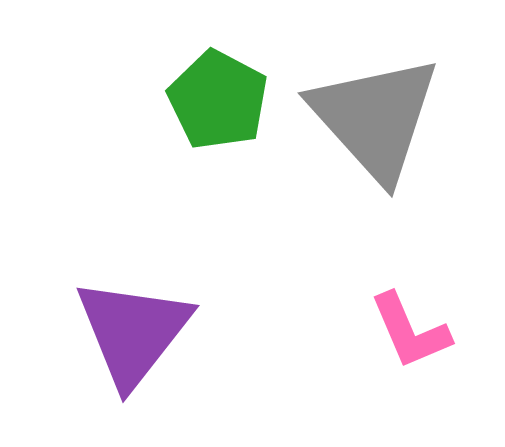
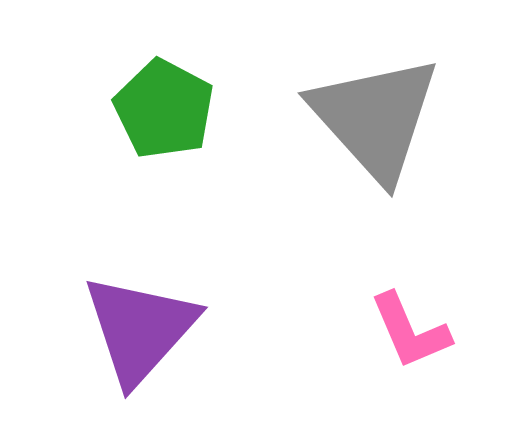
green pentagon: moved 54 px left, 9 px down
purple triangle: moved 7 px right, 3 px up; rotated 4 degrees clockwise
